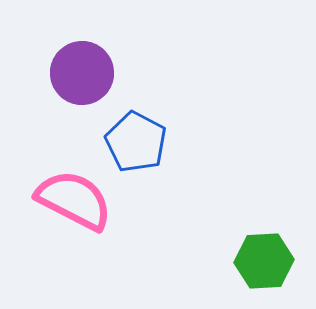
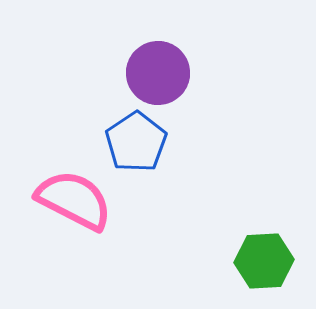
purple circle: moved 76 px right
blue pentagon: rotated 10 degrees clockwise
